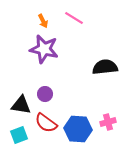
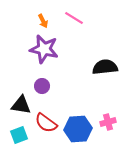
purple circle: moved 3 px left, 8 px up
blue hexagon: rotated 8 degrees counterclockwise
